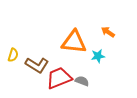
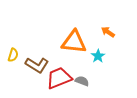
cyan star: rotated 24 degrees counterclockwise
